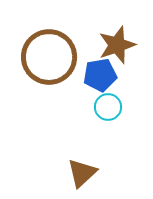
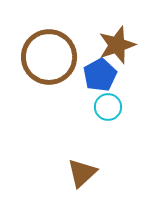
blue pentagon: rotated 20 degrees counterclockwise
